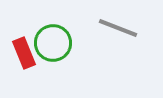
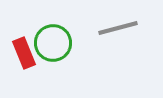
gray line: rotated 36 degrees counterclockwise
